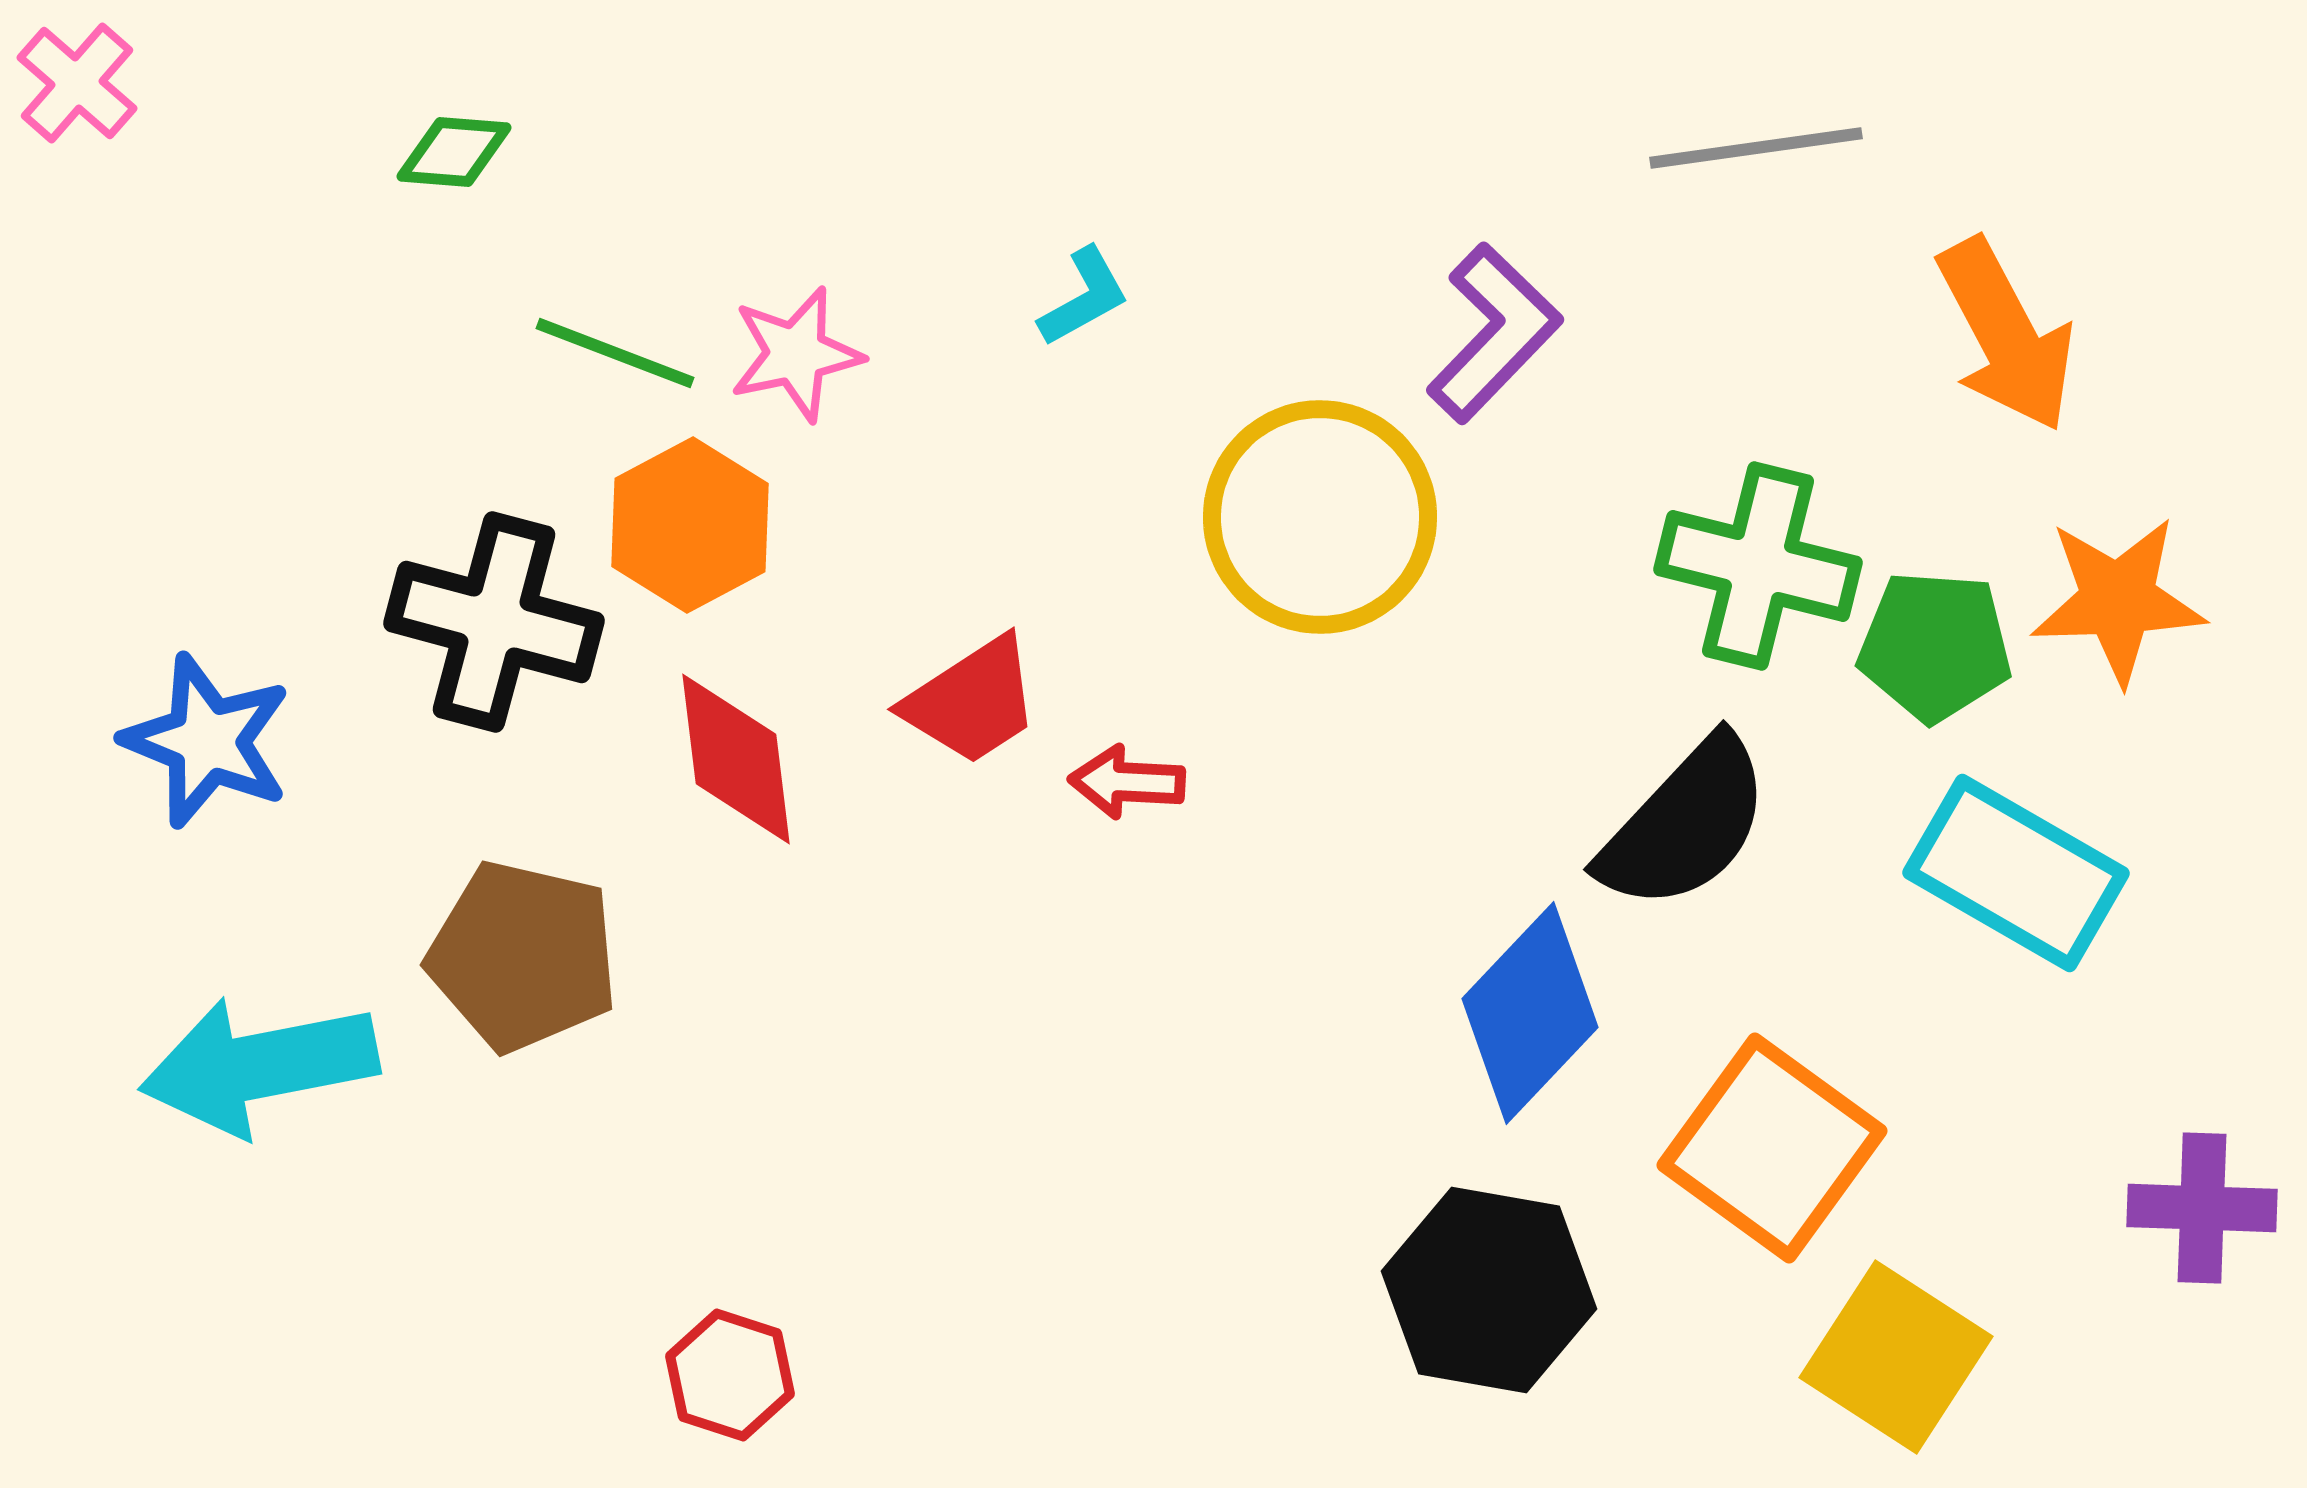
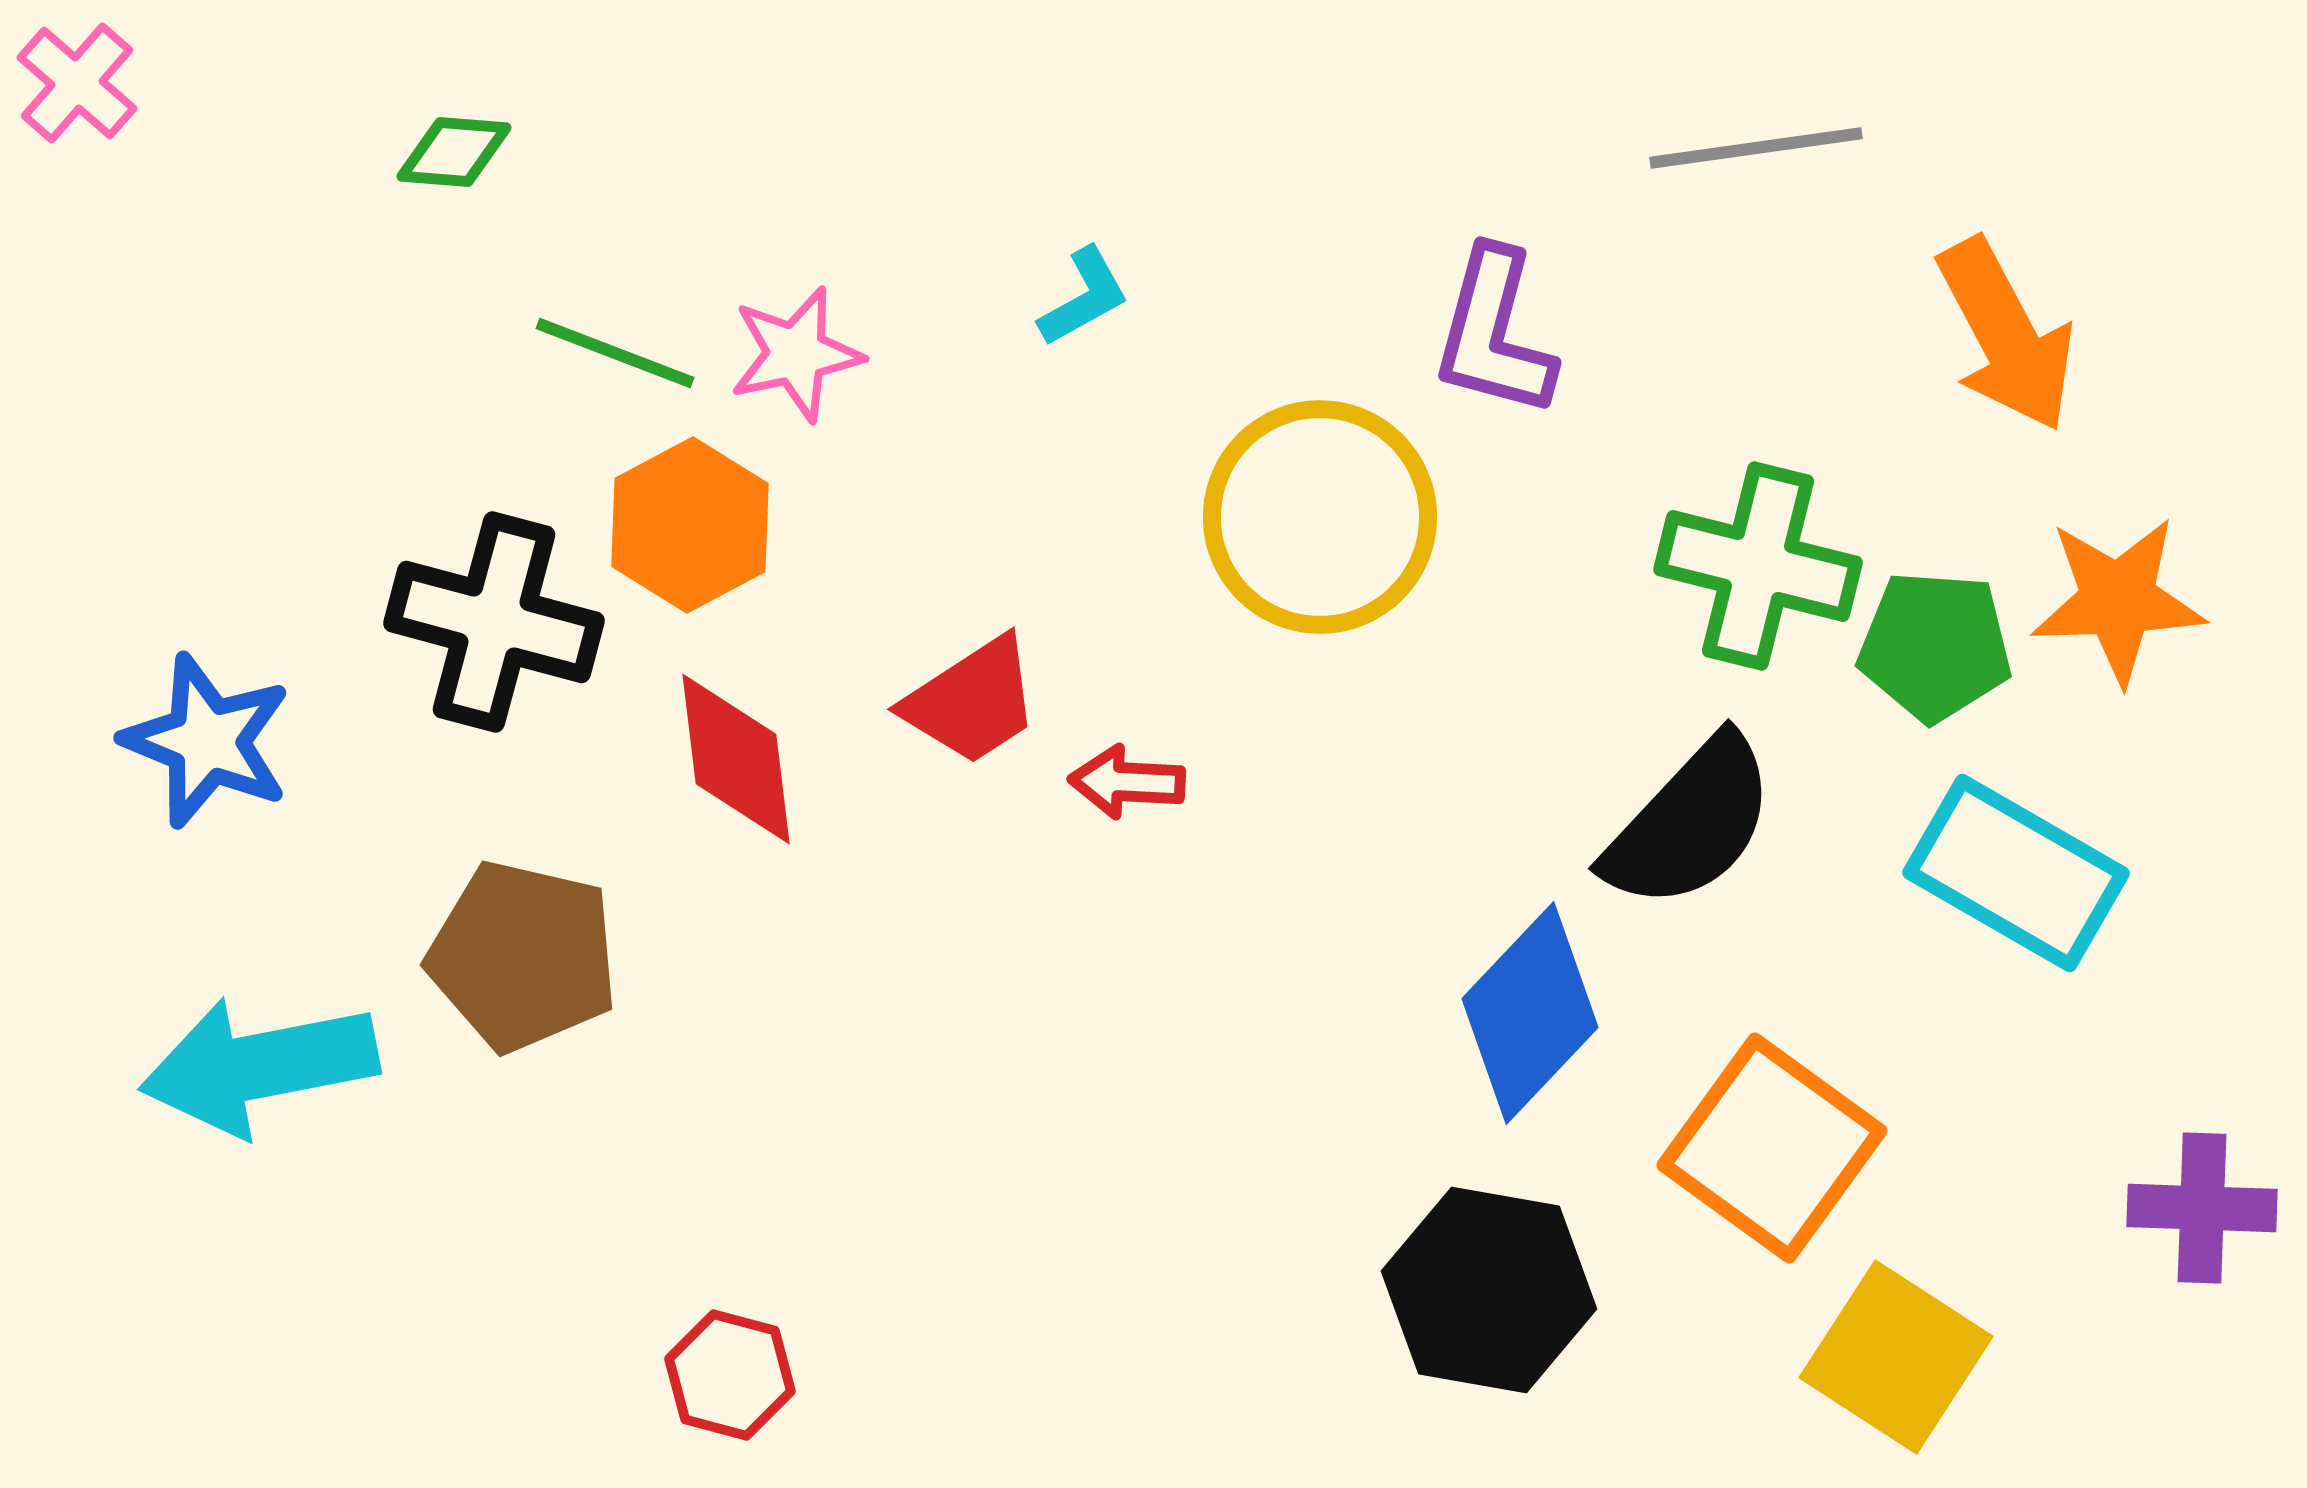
purple L-shape: rotated 151 degrees clockwise
black semicircle: moved 5 px right, 1 px up
red hexagon: rotated 3 degrees counterclockwise
